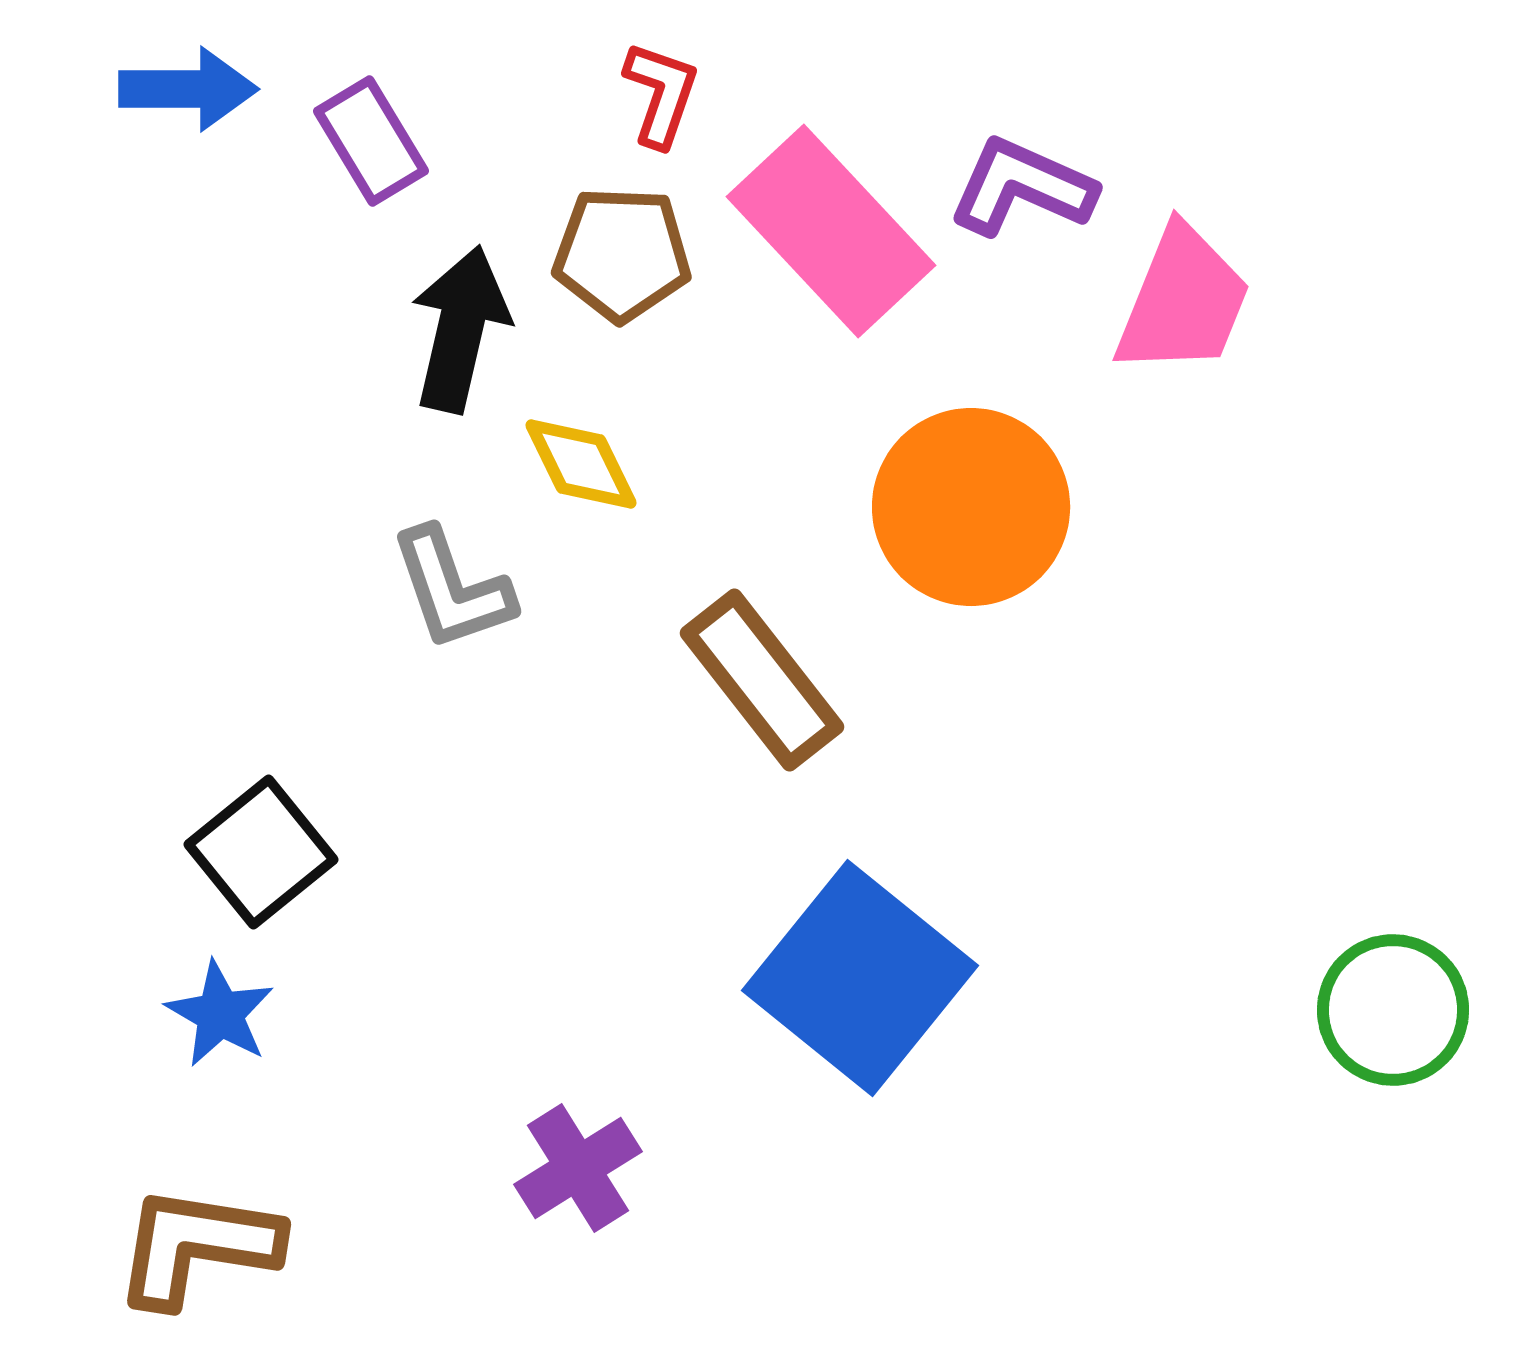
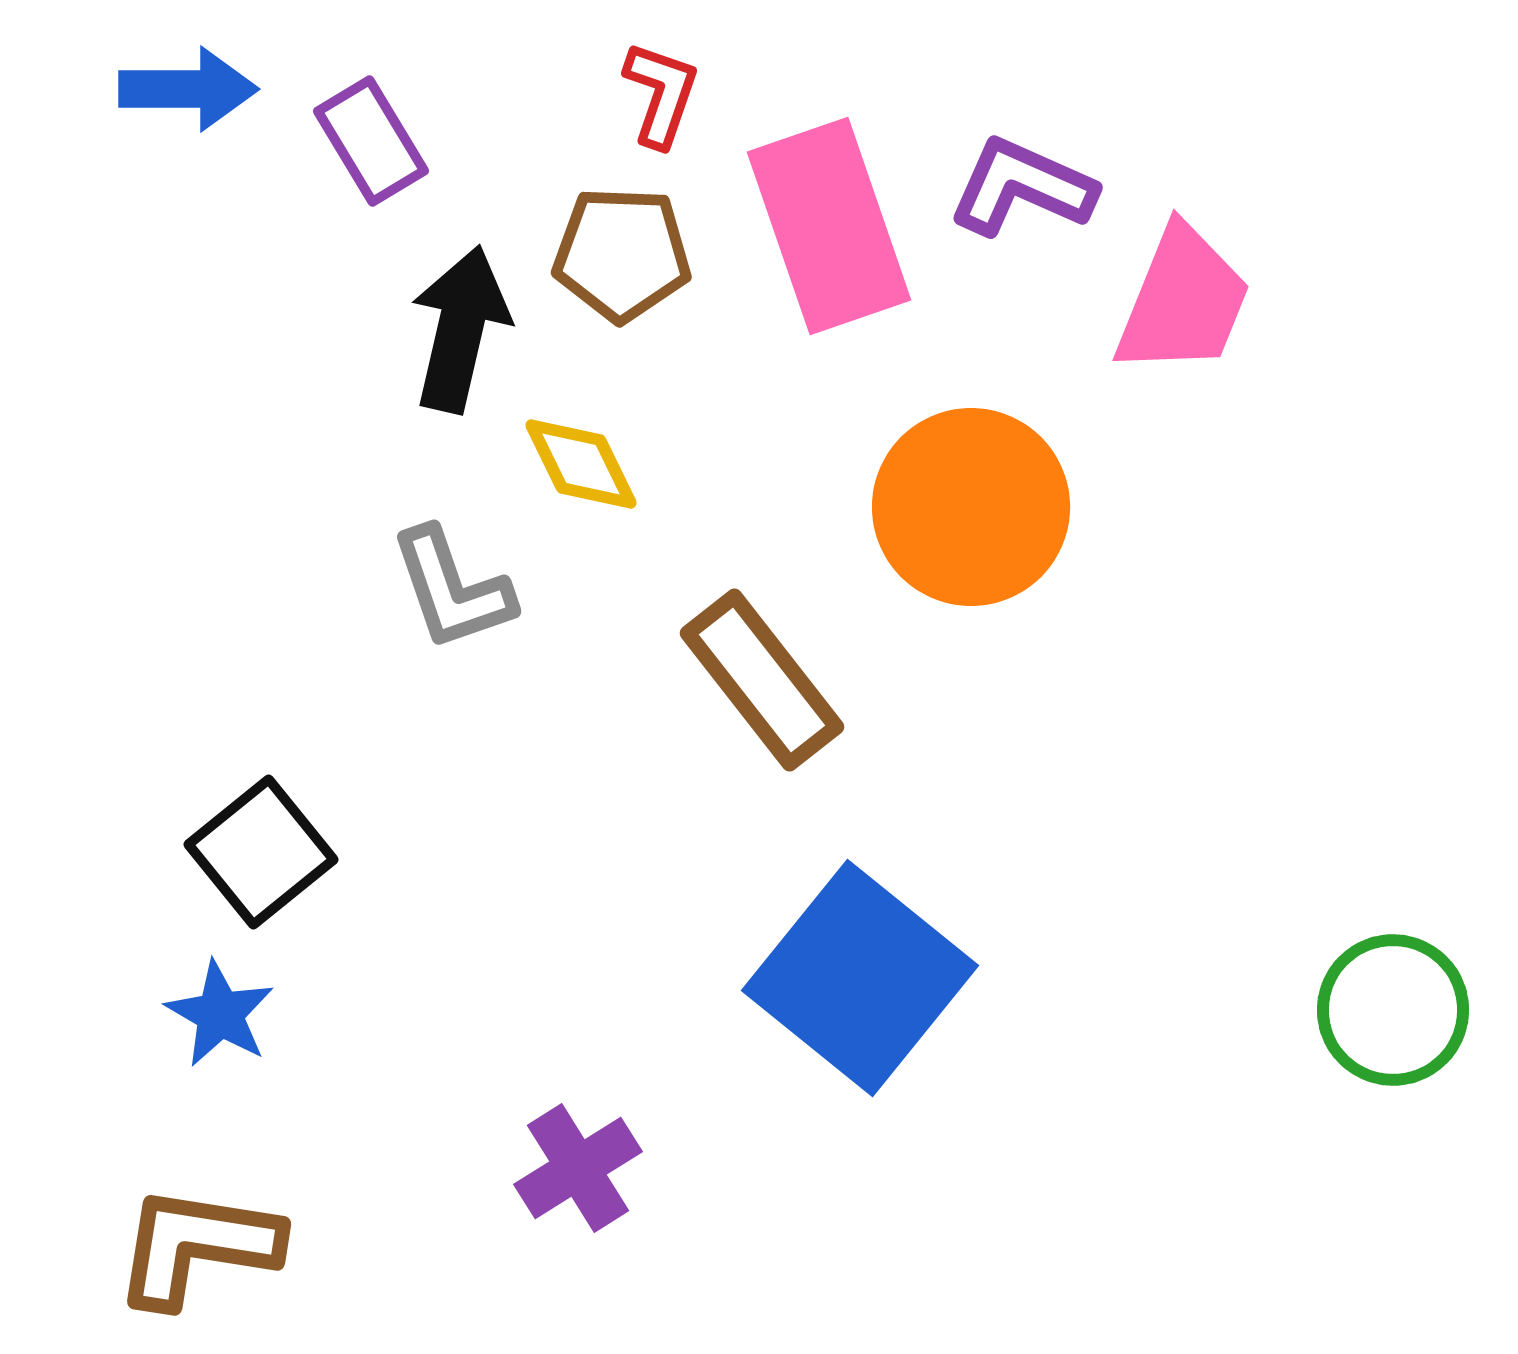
pink rectangle: moved 2 px left, 5 px up; rotated 24 degrees clockwise
